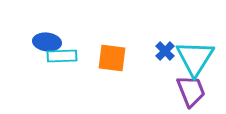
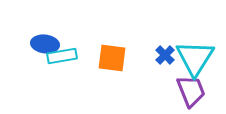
blue ellipse: moved 2 px left, 2 px down
blue cross: moved 4 px down
cyan rectangle: rotated 8 degrees counterclockwise
